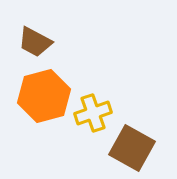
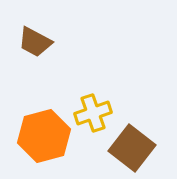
orange hexagon: moved 40 px down
brown square: rotated 9 degrees clockwise
